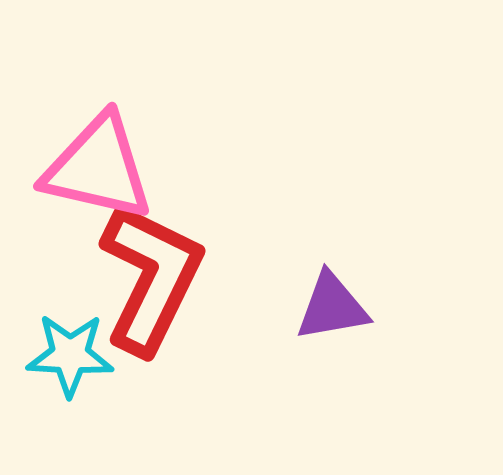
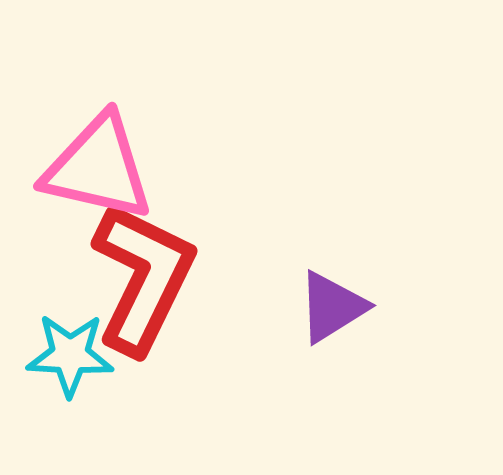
red L-shape: moved 8 px left
purple triangle: rotated 22 degrees counterclockwise
